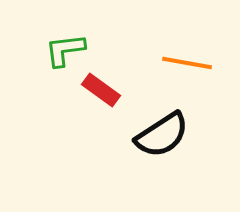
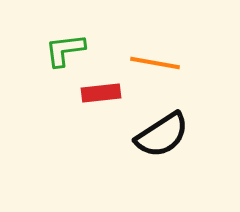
orange line: moved 32 px left
red rectangle: moved 3 px down; rotated 42 degrees counterclockwise
